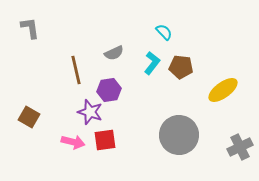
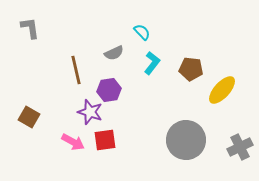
cyan semicircle: moved 22 px left
brown pentagon: moved 10 px right, 2 px down
yellow ellipse: moved 1 px left; rotated 12 degrees counterclockwise
gray circle: moved 7 px right, 5 px down
pink arrow: rotated 15 degrees clockwise
